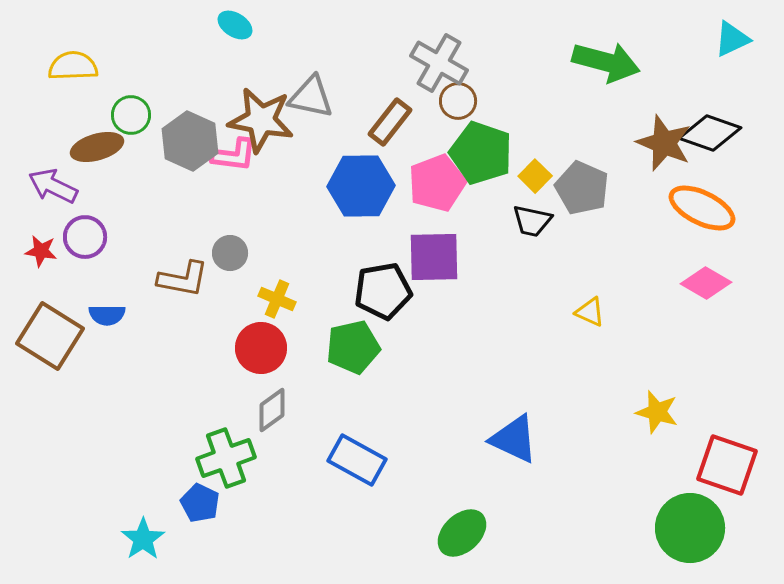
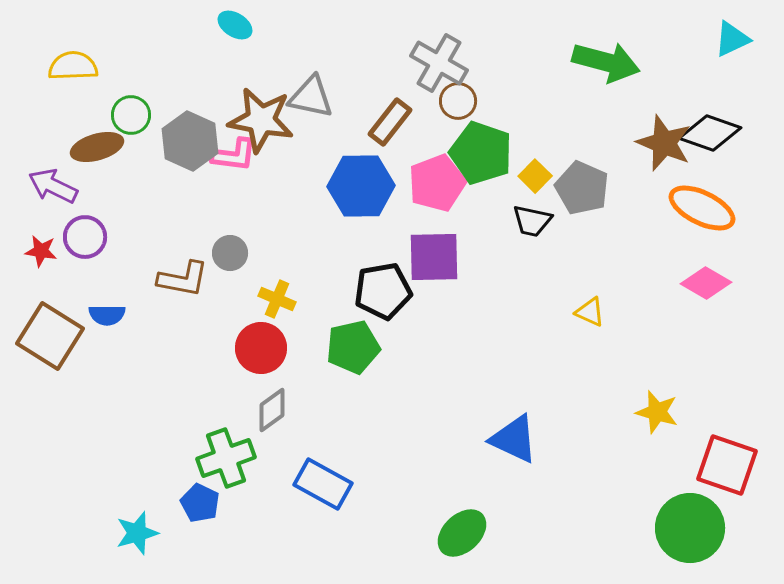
blue rectangle at (357, 460): moved 34 px left, 24 px down
cyan star at (143, 539): moved 6 px left, 6 px up; rotated 18 degrees clockwise
